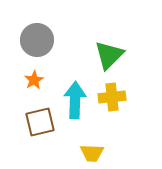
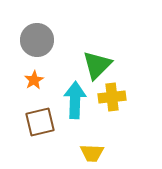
green triangle: moved 12 px left, 10 px down
